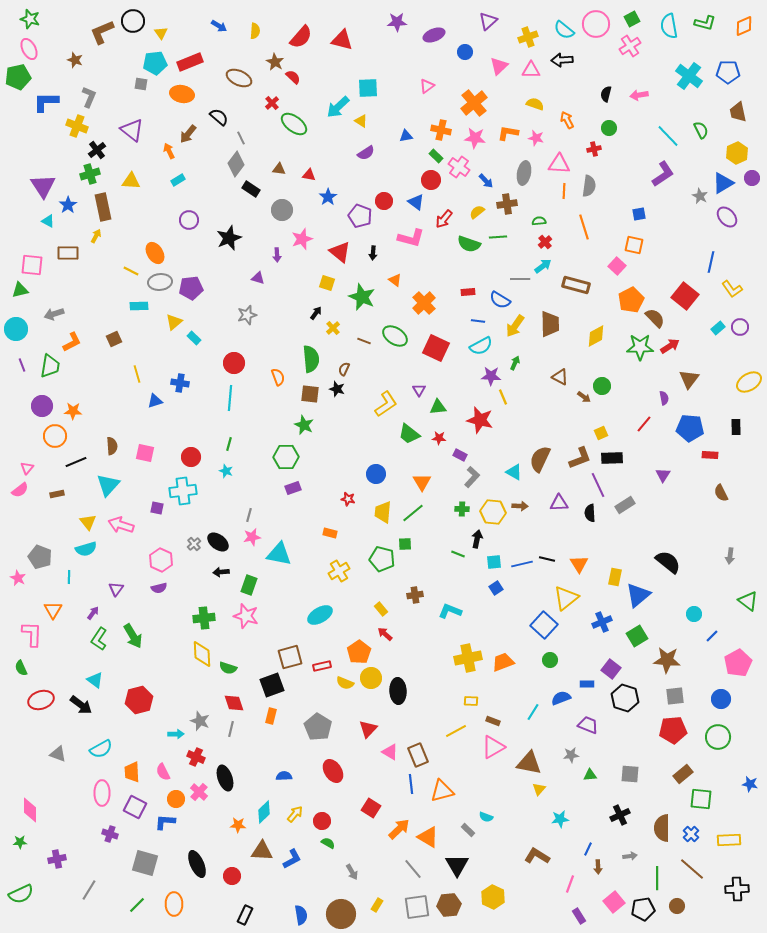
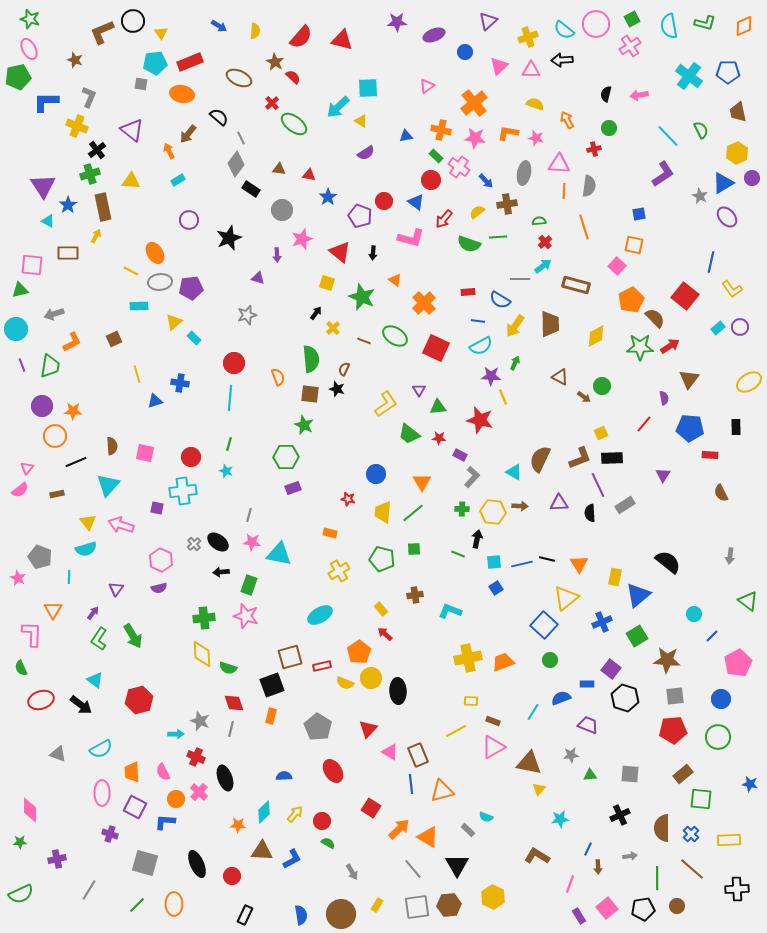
pink star at (252, 537): moved 5 px down; rotated 18 degrees clockwise
green square at (405, 544): moved 9 px right, 5 px down
pink square at (614, 902): moved 7 px left, 6 px down
